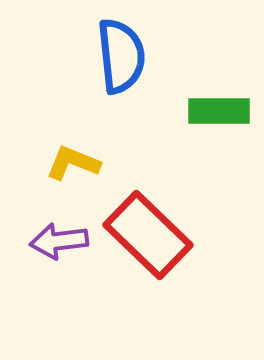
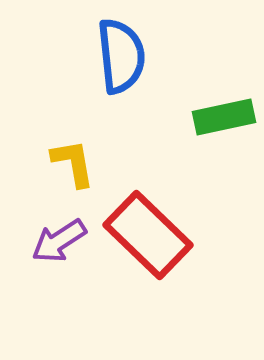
green rectangle: moved 5 px right, 6 px down; rotated 12 degrees counterclockwise
yellow L-shape: rotated 58 degrees clockwise
purple arrow: rotated 26 degrees counterclockwise
